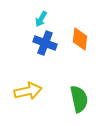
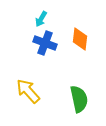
yellow arrow: rotated 120 degrees counterclockwise
